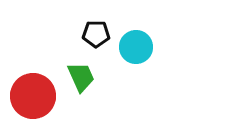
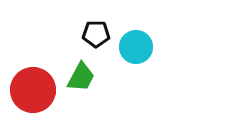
green trapezoid: rotated 52 degrees clockwise
red circle: moved 6 px up
